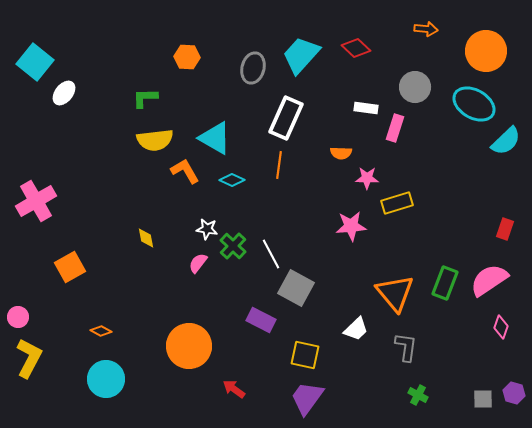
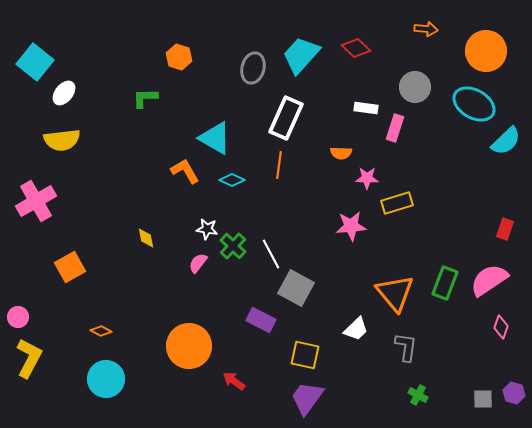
orange hexagon at (187, 57): moved 8 px left; rotated 15 degrees clockwise
yellow semicircle at (155, 140): moved 93 px left
red arrow at (234, 389): moved 8 px up
